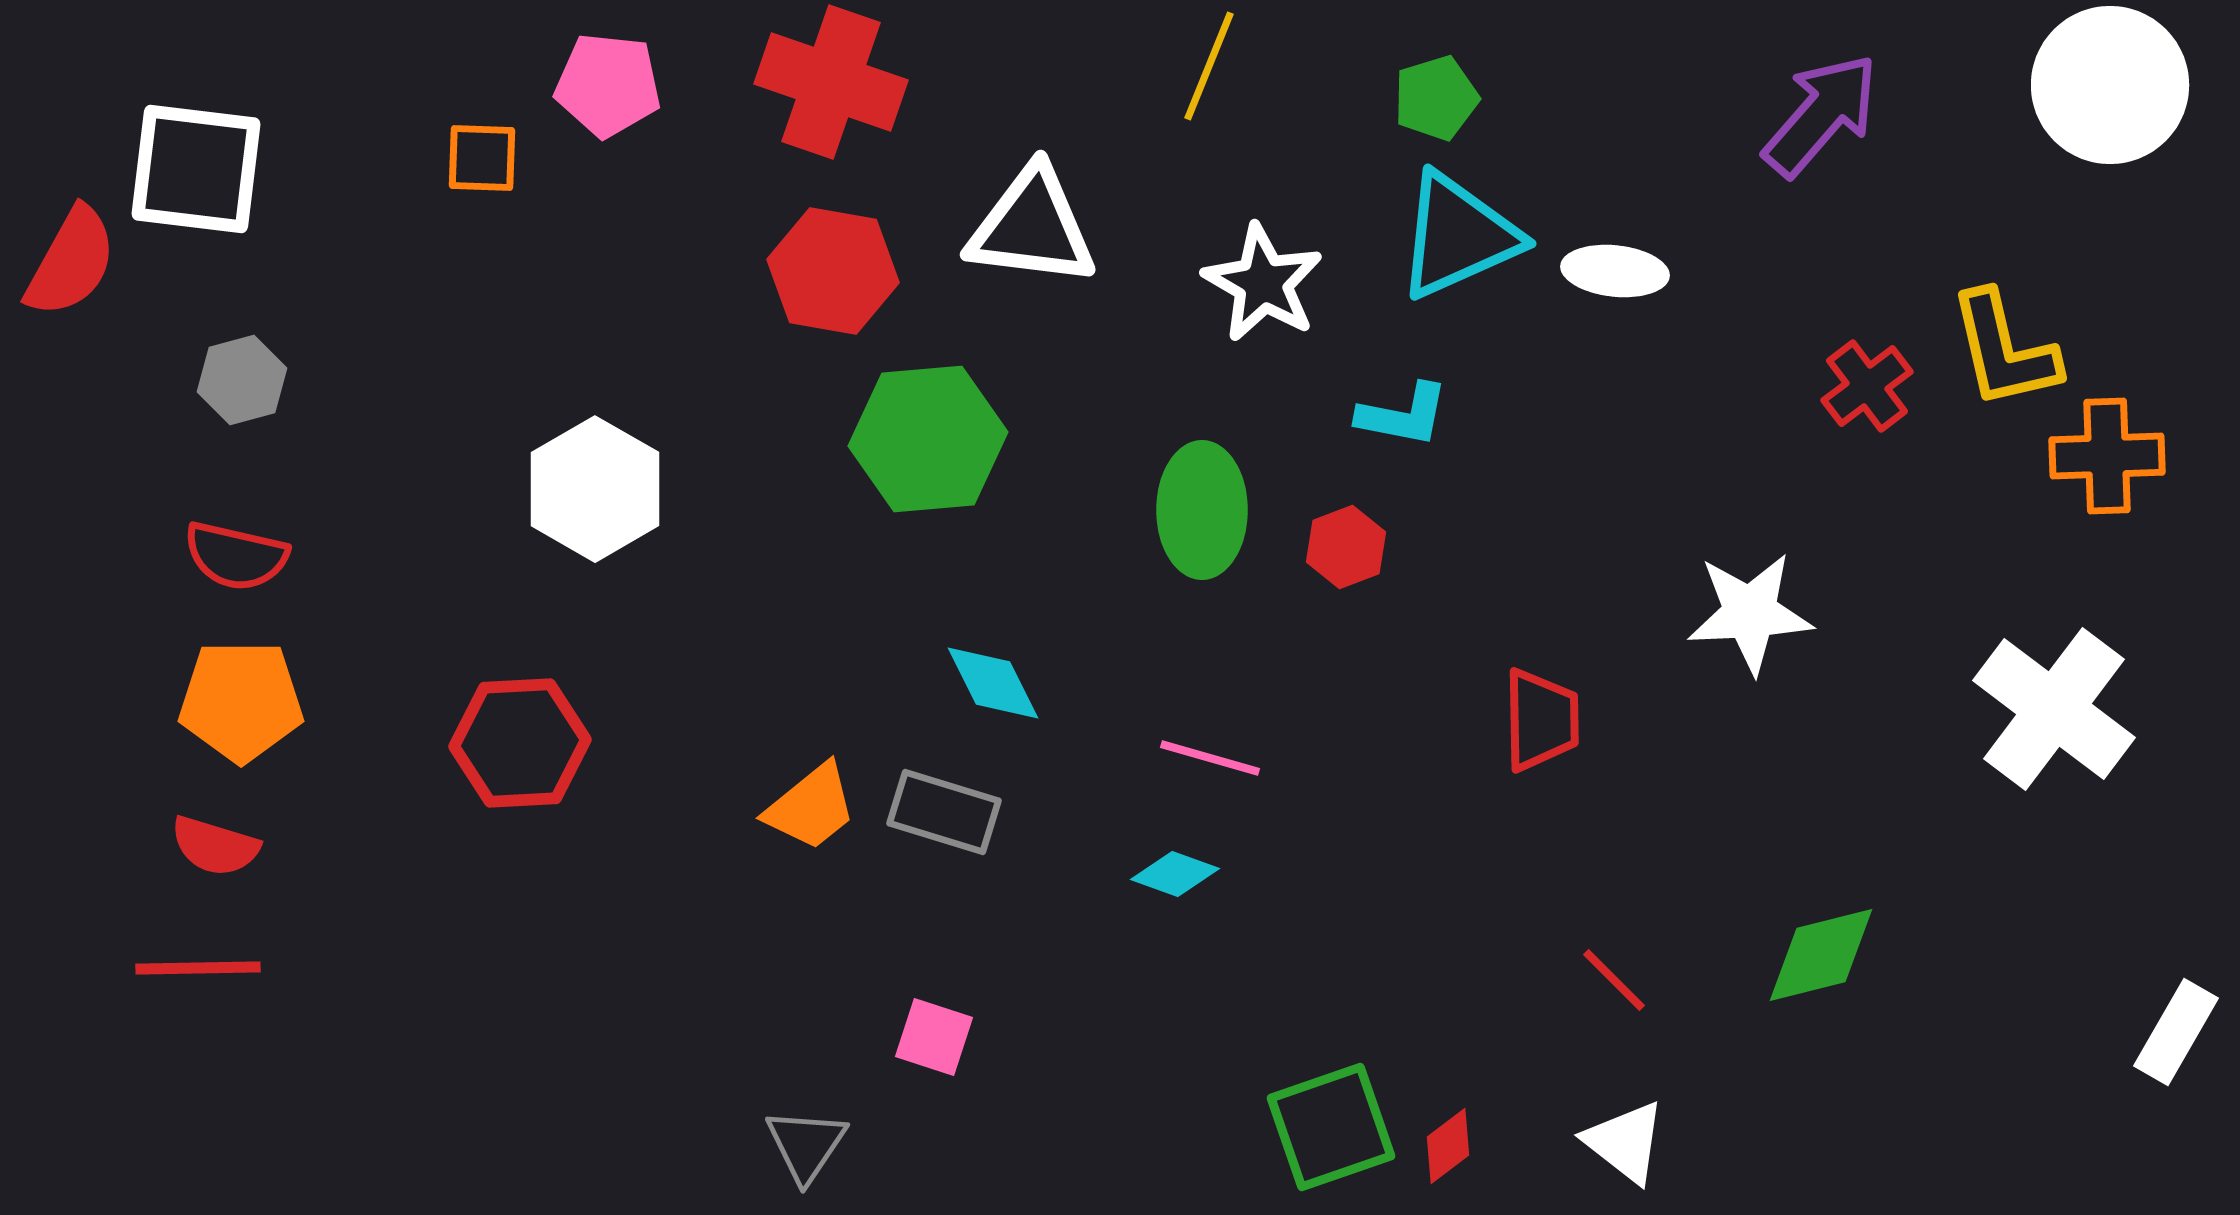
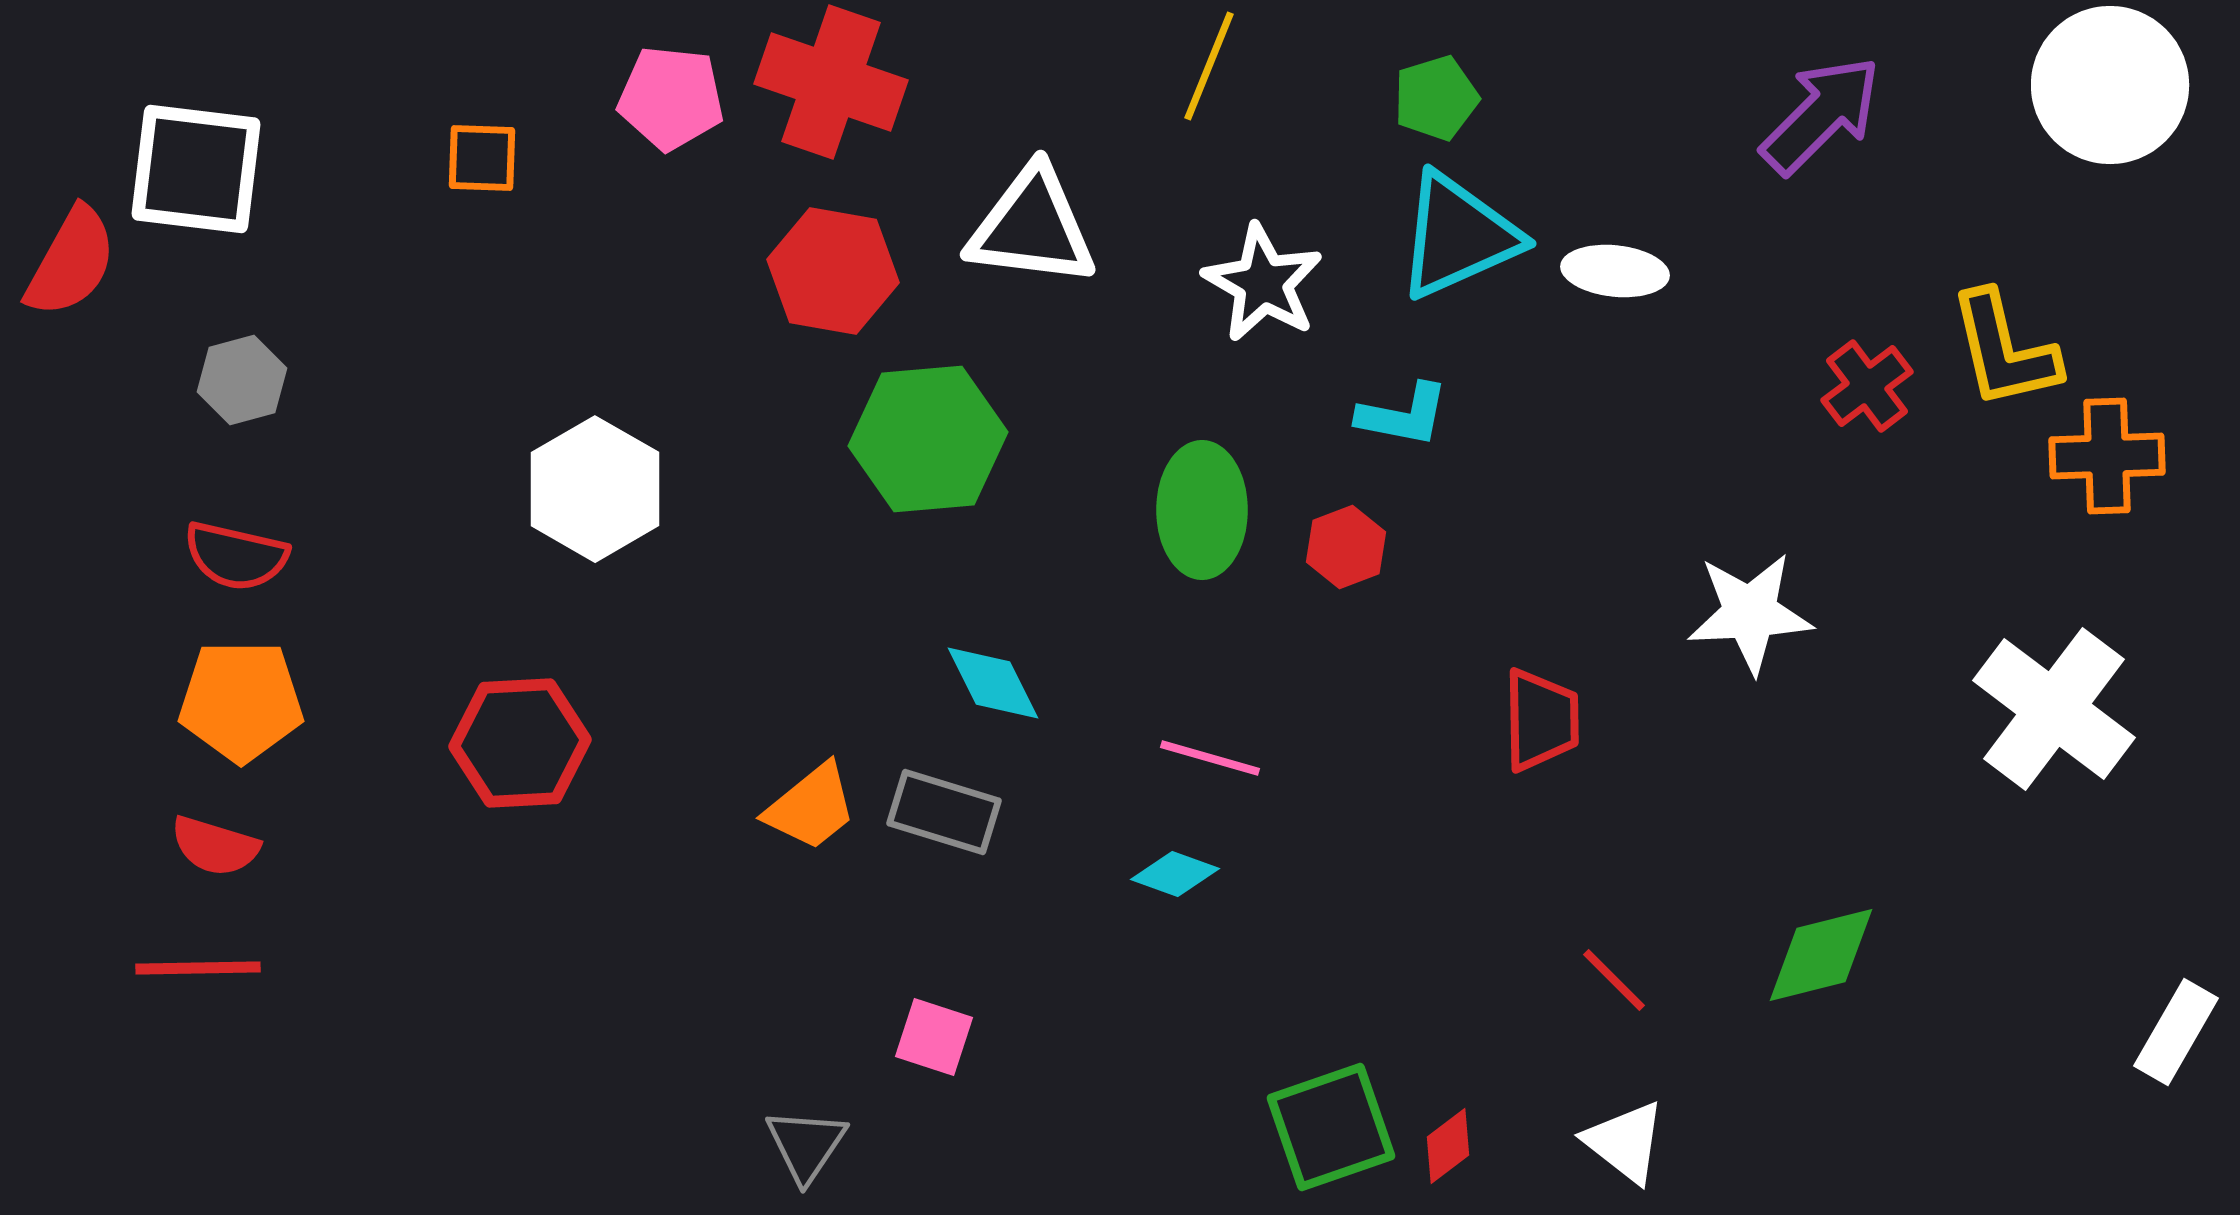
pink pentagon at (608, 85): moved 63 px right, 13 px down
purple arrow at (1821, 115): rotated 4 degrees clockwise
